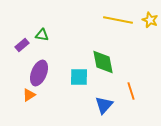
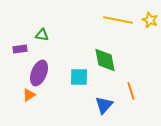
purple rectangle: moved 2 px left, 4 px down; rotated 32 degrees clockwise
green diamond: moved 2 px right, 2 px up
